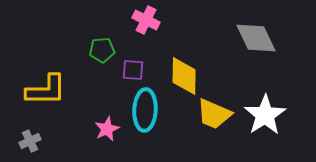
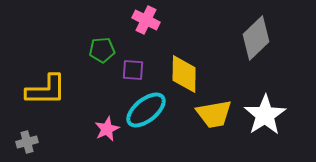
gray diamond: rotated 72 degrees clockwise
yellow diamond: moved 2 px up
cyan ellipse: moved 1 px right; rotated 48 degrees clockwise
yellow trapezoid: rotated 33 degrees counterclockwise
gray cross: moved 3 px left, 1 px down; rotated 10 degrees clockwise
